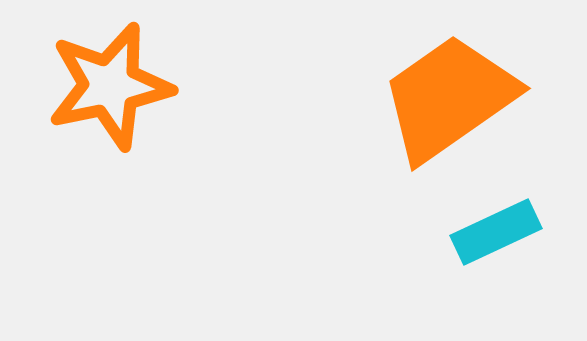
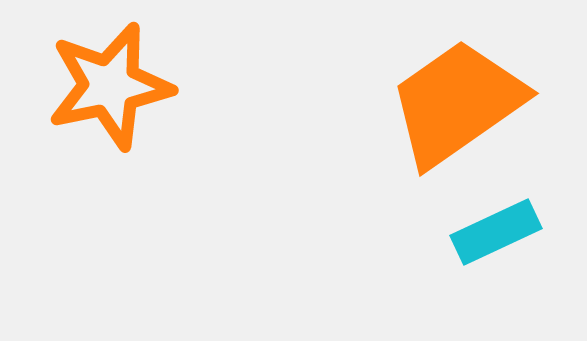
orange trapezoid: moved 8 px right, 5 px down
